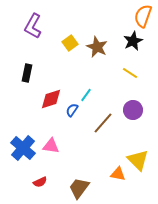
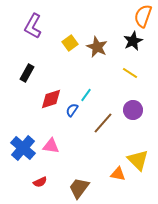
black rectangle: rotated 18 degrees clockwise
